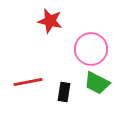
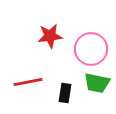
red star: moved 15 px down; rotated 20 degrees counterclockwise
green trapezoid: rotated 16 degrees counterclockwise
black rectangle: moved 1 px right, 1 px down
